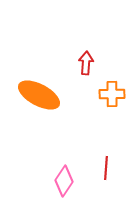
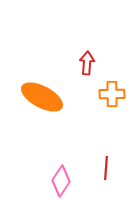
red arrow: moved 1 px right
orange ellipse: moved 3 px right, 2 px down
pink diamond: moved 3 px left
